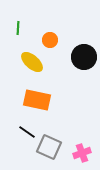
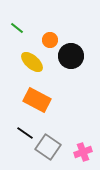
green line: moved 1 px left; rotated 56 degrees counterclockwise
black circle: moved 13 px left, 1 px up
orange rectangle: rotated 16 degrees clockwise
black line: moved 2 px left, 1 px down
gray square: moved 1 px left; rotated 10 degrees clockwise
pink cross: moved 1 px right, 1 px up
